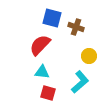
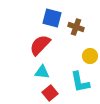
yellow circle: moved 1 px right
cyan L-shape: rotated 120 degrees clockwise
red square: moved 2 px right; rotated 35 degrees clockwise
